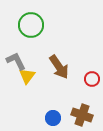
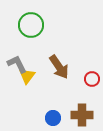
gray L-shape: moved 1 px right, 3 px down
brown cross: rotated 20 degrees counterclockwise
